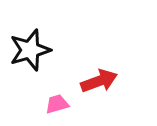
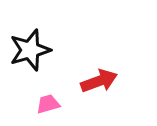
pink trapezoid: moved 9 px left
